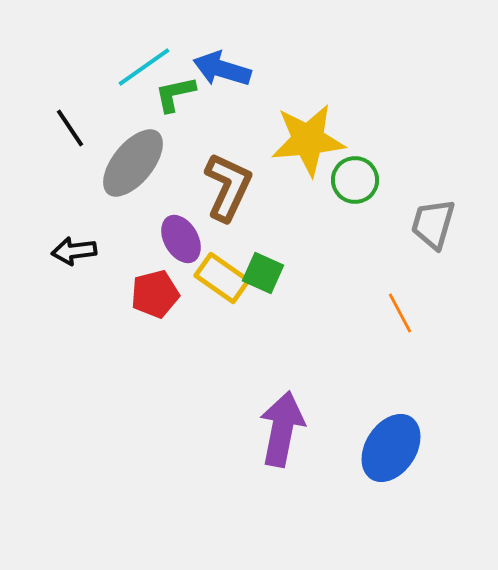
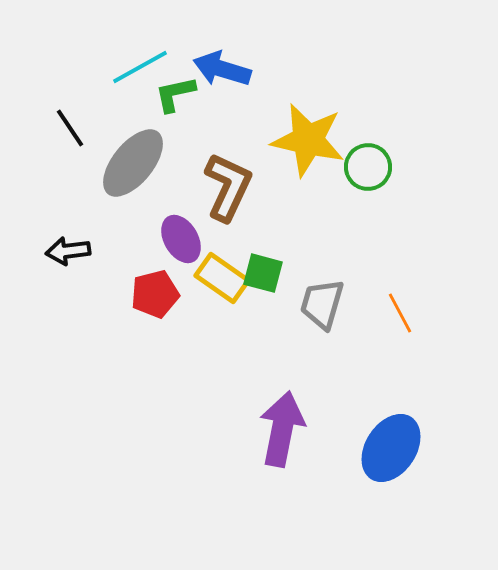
cyan line: moved 4 px left; rotated 6 degrees clockwise
yellow star: rotated 18 degrees clockwise
green circle: moved 13 px right, 13 px up
gray trapezoid: moved 111 px left, 80 px down
black arrow: moved 6 px left
green square: rotated 9 degrees counterclockwise
